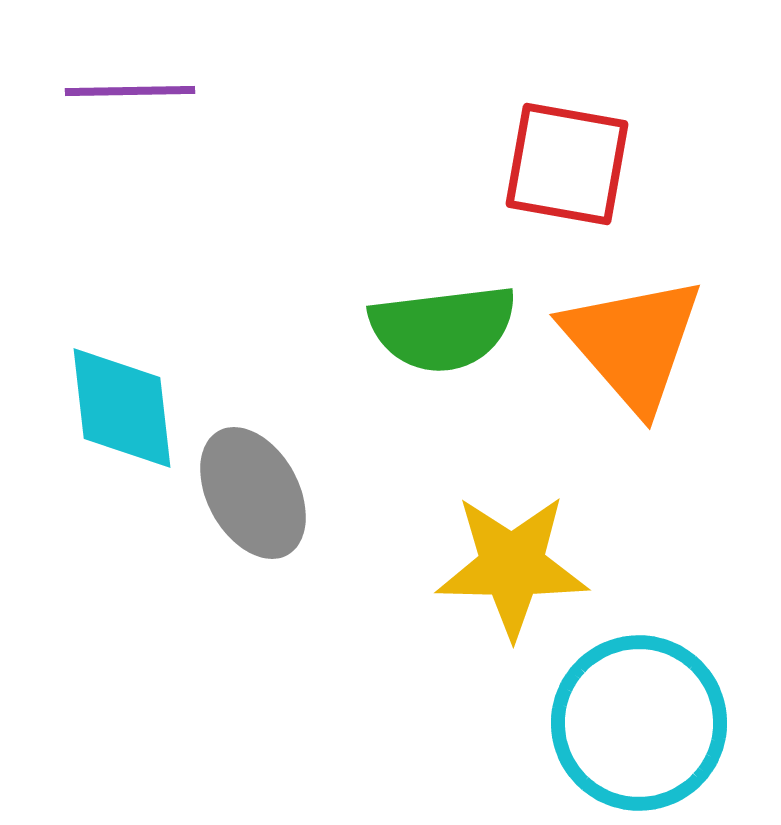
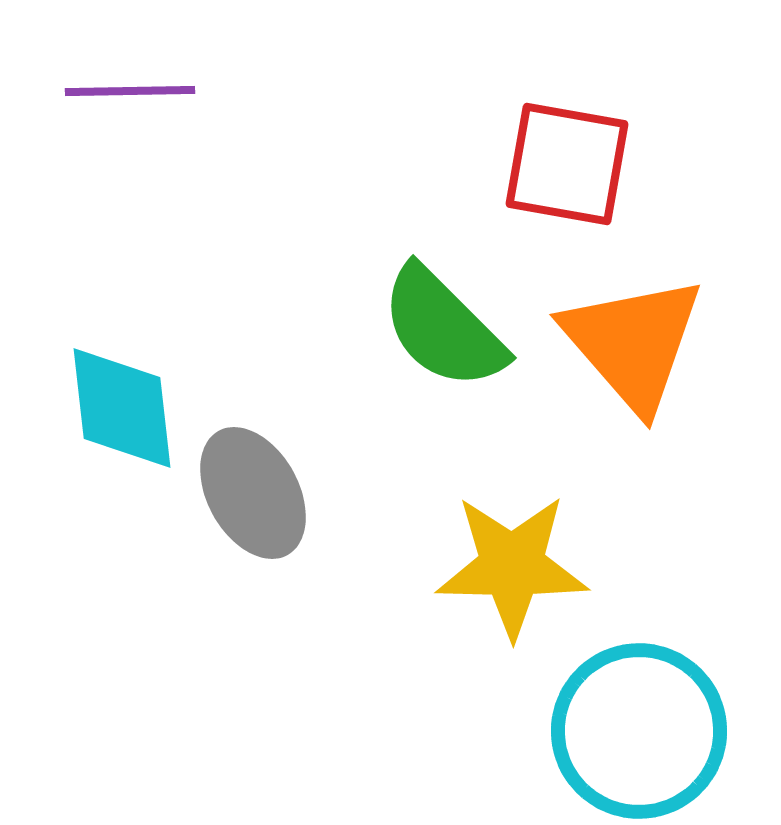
green semicircle: rotated 52 degrees clockwise
cyan circle: moved 8 px down
